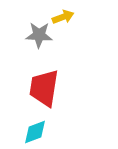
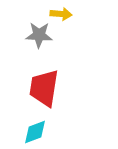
yellow arrow: moved 2 px left, 3 px up; rotated 25 degrees clockwise
